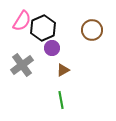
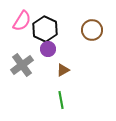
black hexagon: moved 2 px right, 1 px down; rotated 10 degrees counterclockwise
purple circle: moved 4 px left, 1 px down
